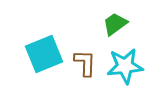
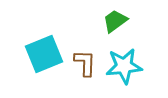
green trapezoid: moved 3 px up
cyan star: moved 1 px left
